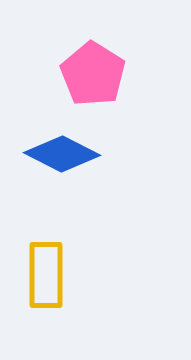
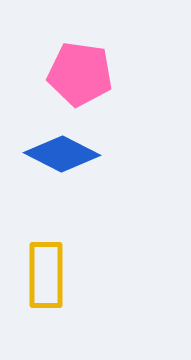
pink pentagon: moved 13 px left; rotated 24 degrees counterclockwise
